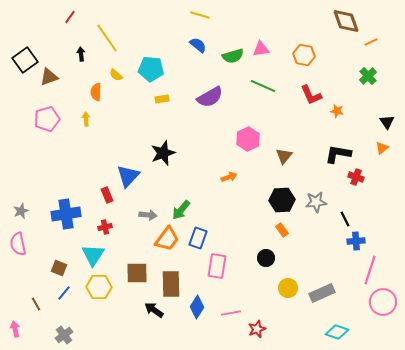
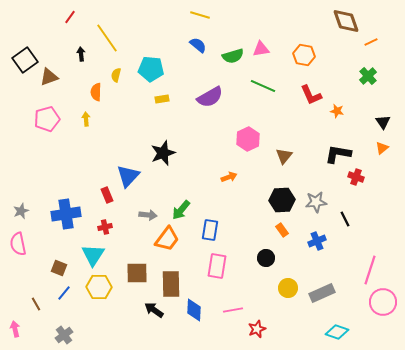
yellow semicircle at (116, 75): rotated 64 degrees clockwise
black triangle at (387, 122): moved 4 px left
blue rectangle at (198, 238): moved 12 px right, 8 px up; rotated 10 degrees counterclockwise
blue cross at (356, 241): moved 39 px left; rotated 18 degrees counterclockwise
blue diamond at (197, 307): moved 3 px left, 3 px down; rotated 30 degrees counterclockwise
pink line at (231, 313): moved 2 px right, 3 px up
